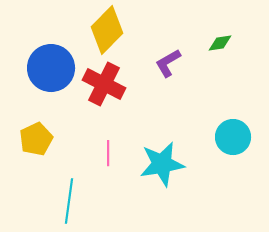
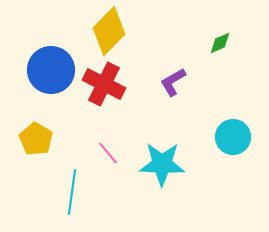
yellow diamond: moved 2 px right, 1 px down
green diamond: rotated 15 degrees counterclockwise
purple L-shape: moved 5 px right, 19 px down
blue circle: moved 2 px down
yellow pentagon: rotated 16 degrees counterclockwise
pink line: rotated 40 degrees counterclockwise
cyan star: rotated 12 degrees clockwise
cyan line: moved 3 px right, 9 px up
